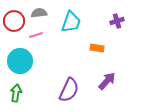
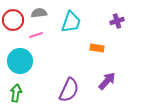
red circle: moved 1 px left, 1 px up
